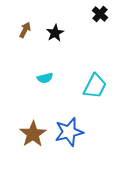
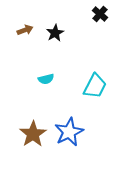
brown arrow: rotated 42 degrees clockwise
cyan semicircle: moved 1 px right, 1 px down
blue star: rotated 12 degrees counterclockwise
